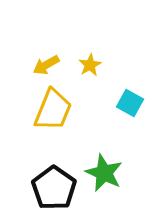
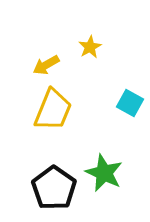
yellow star: moved 18 px up
